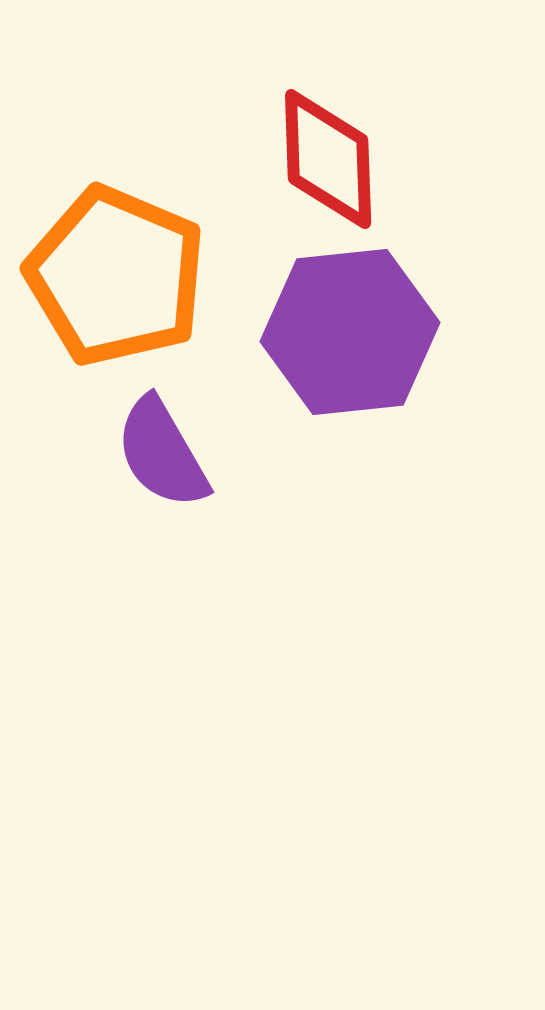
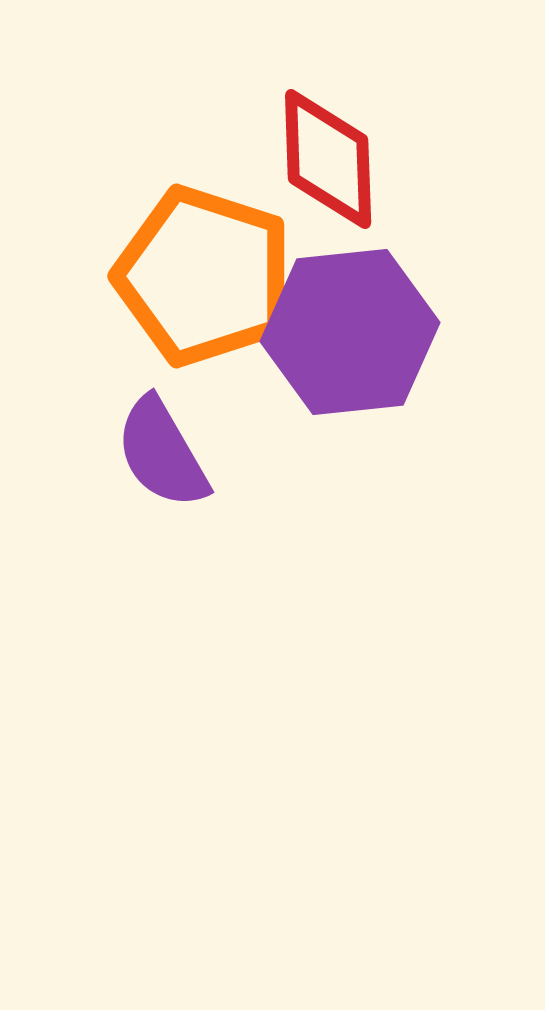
orange pentagon: moved 88 px right; rotated 5 degrees counterclockwise
